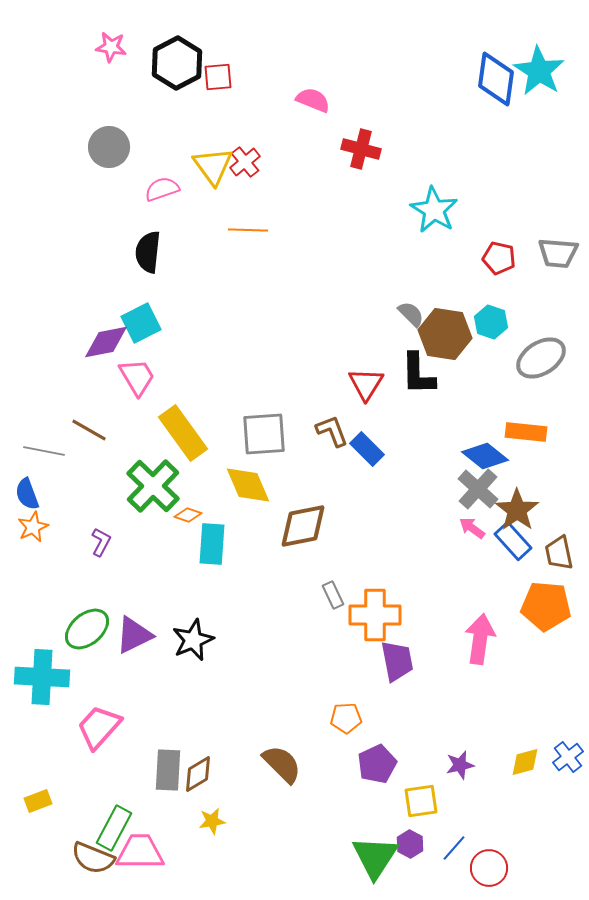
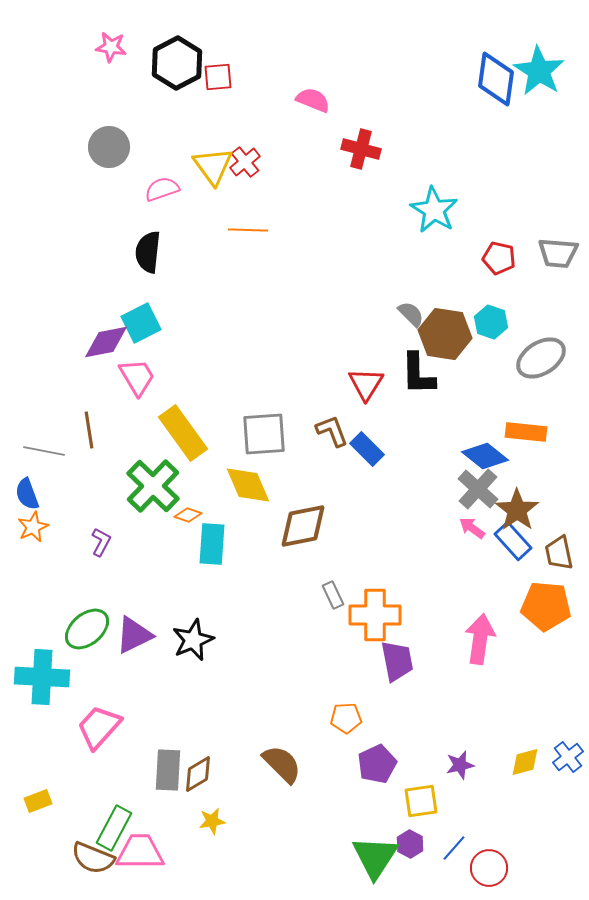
brown line at (89, 430): rotated 51 degrees clockwise
